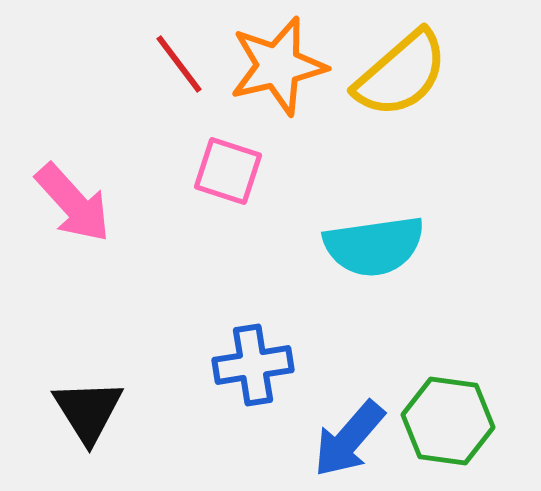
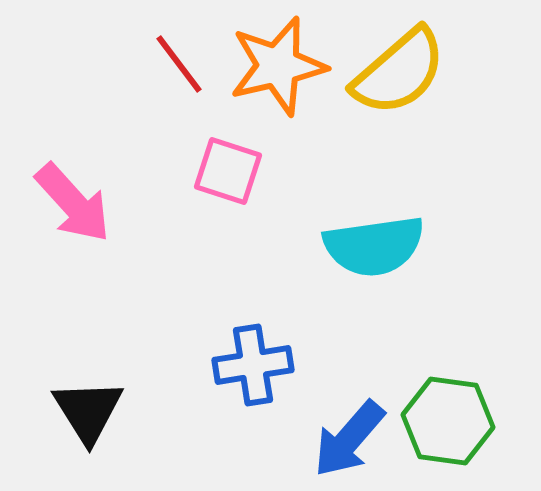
yellow semicircle: moved 2 px left, 2 px up
